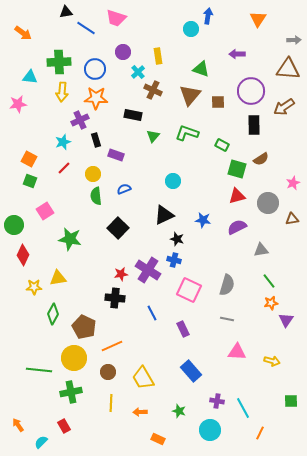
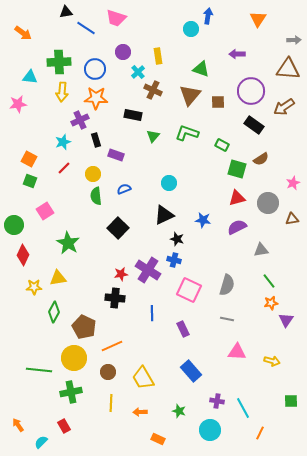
black rectangle at (254, 125): rotated 54 degrees counterclockwise
cyan circle at (173, 181): moved 4 px left, 2 px down
red triangle at (237, 196): moved 2 px down
green star at (70, 239): moved 2 px left, 4 px down; rotated 20 degrees clockwise
blue line at (152, 313): rotated 28 degrees clockwise
green diamond at (53, 314): moved 1 px right, 2 px up
